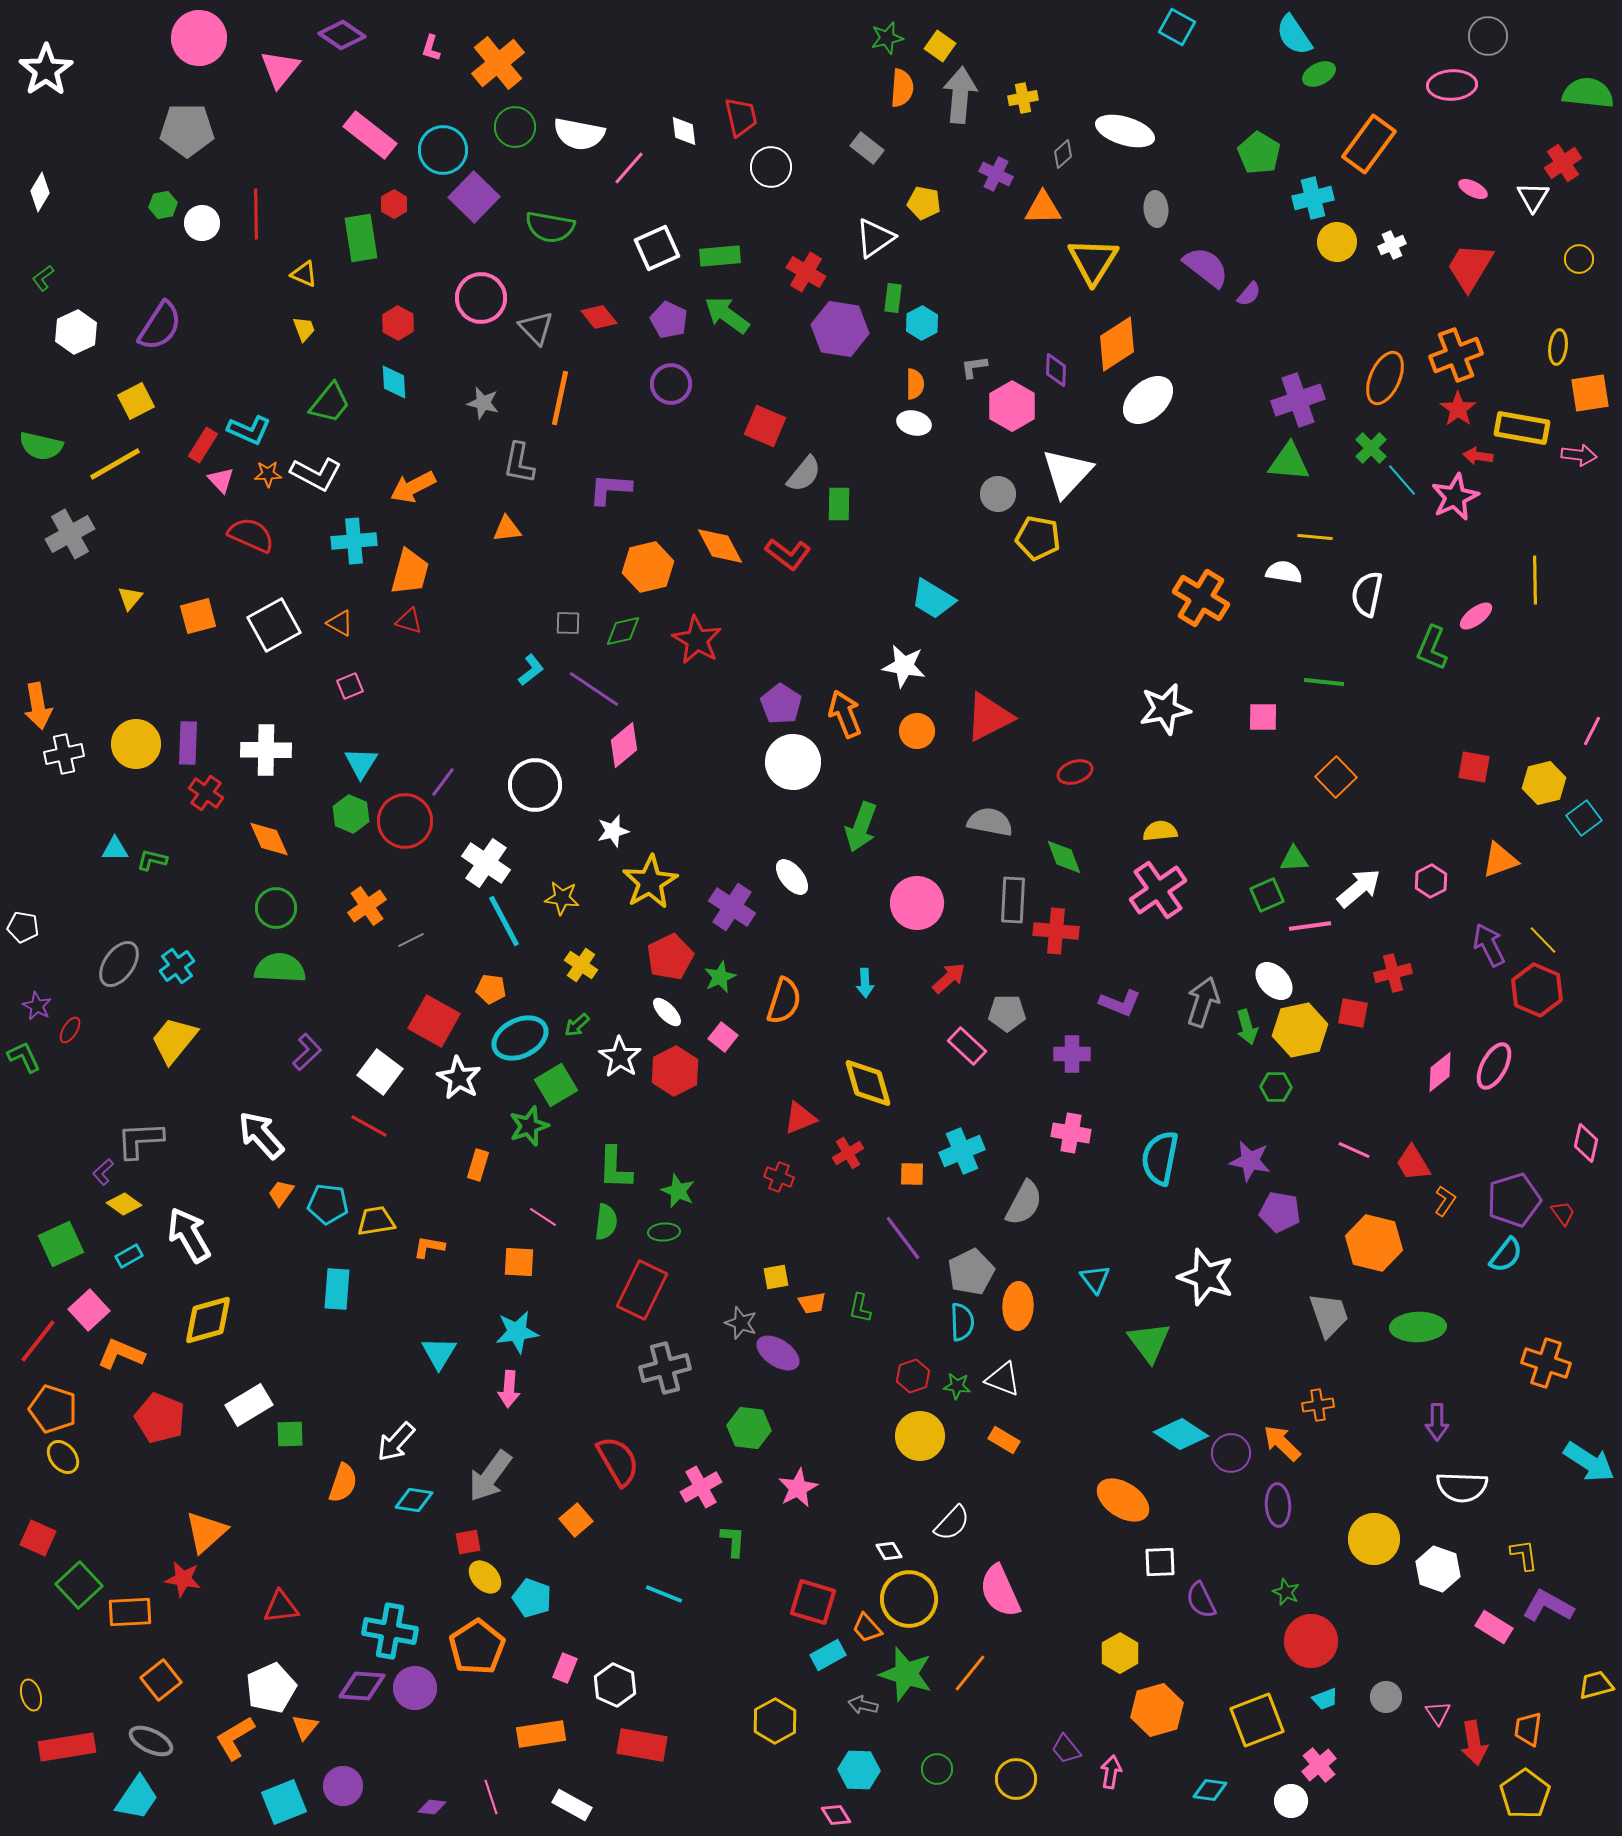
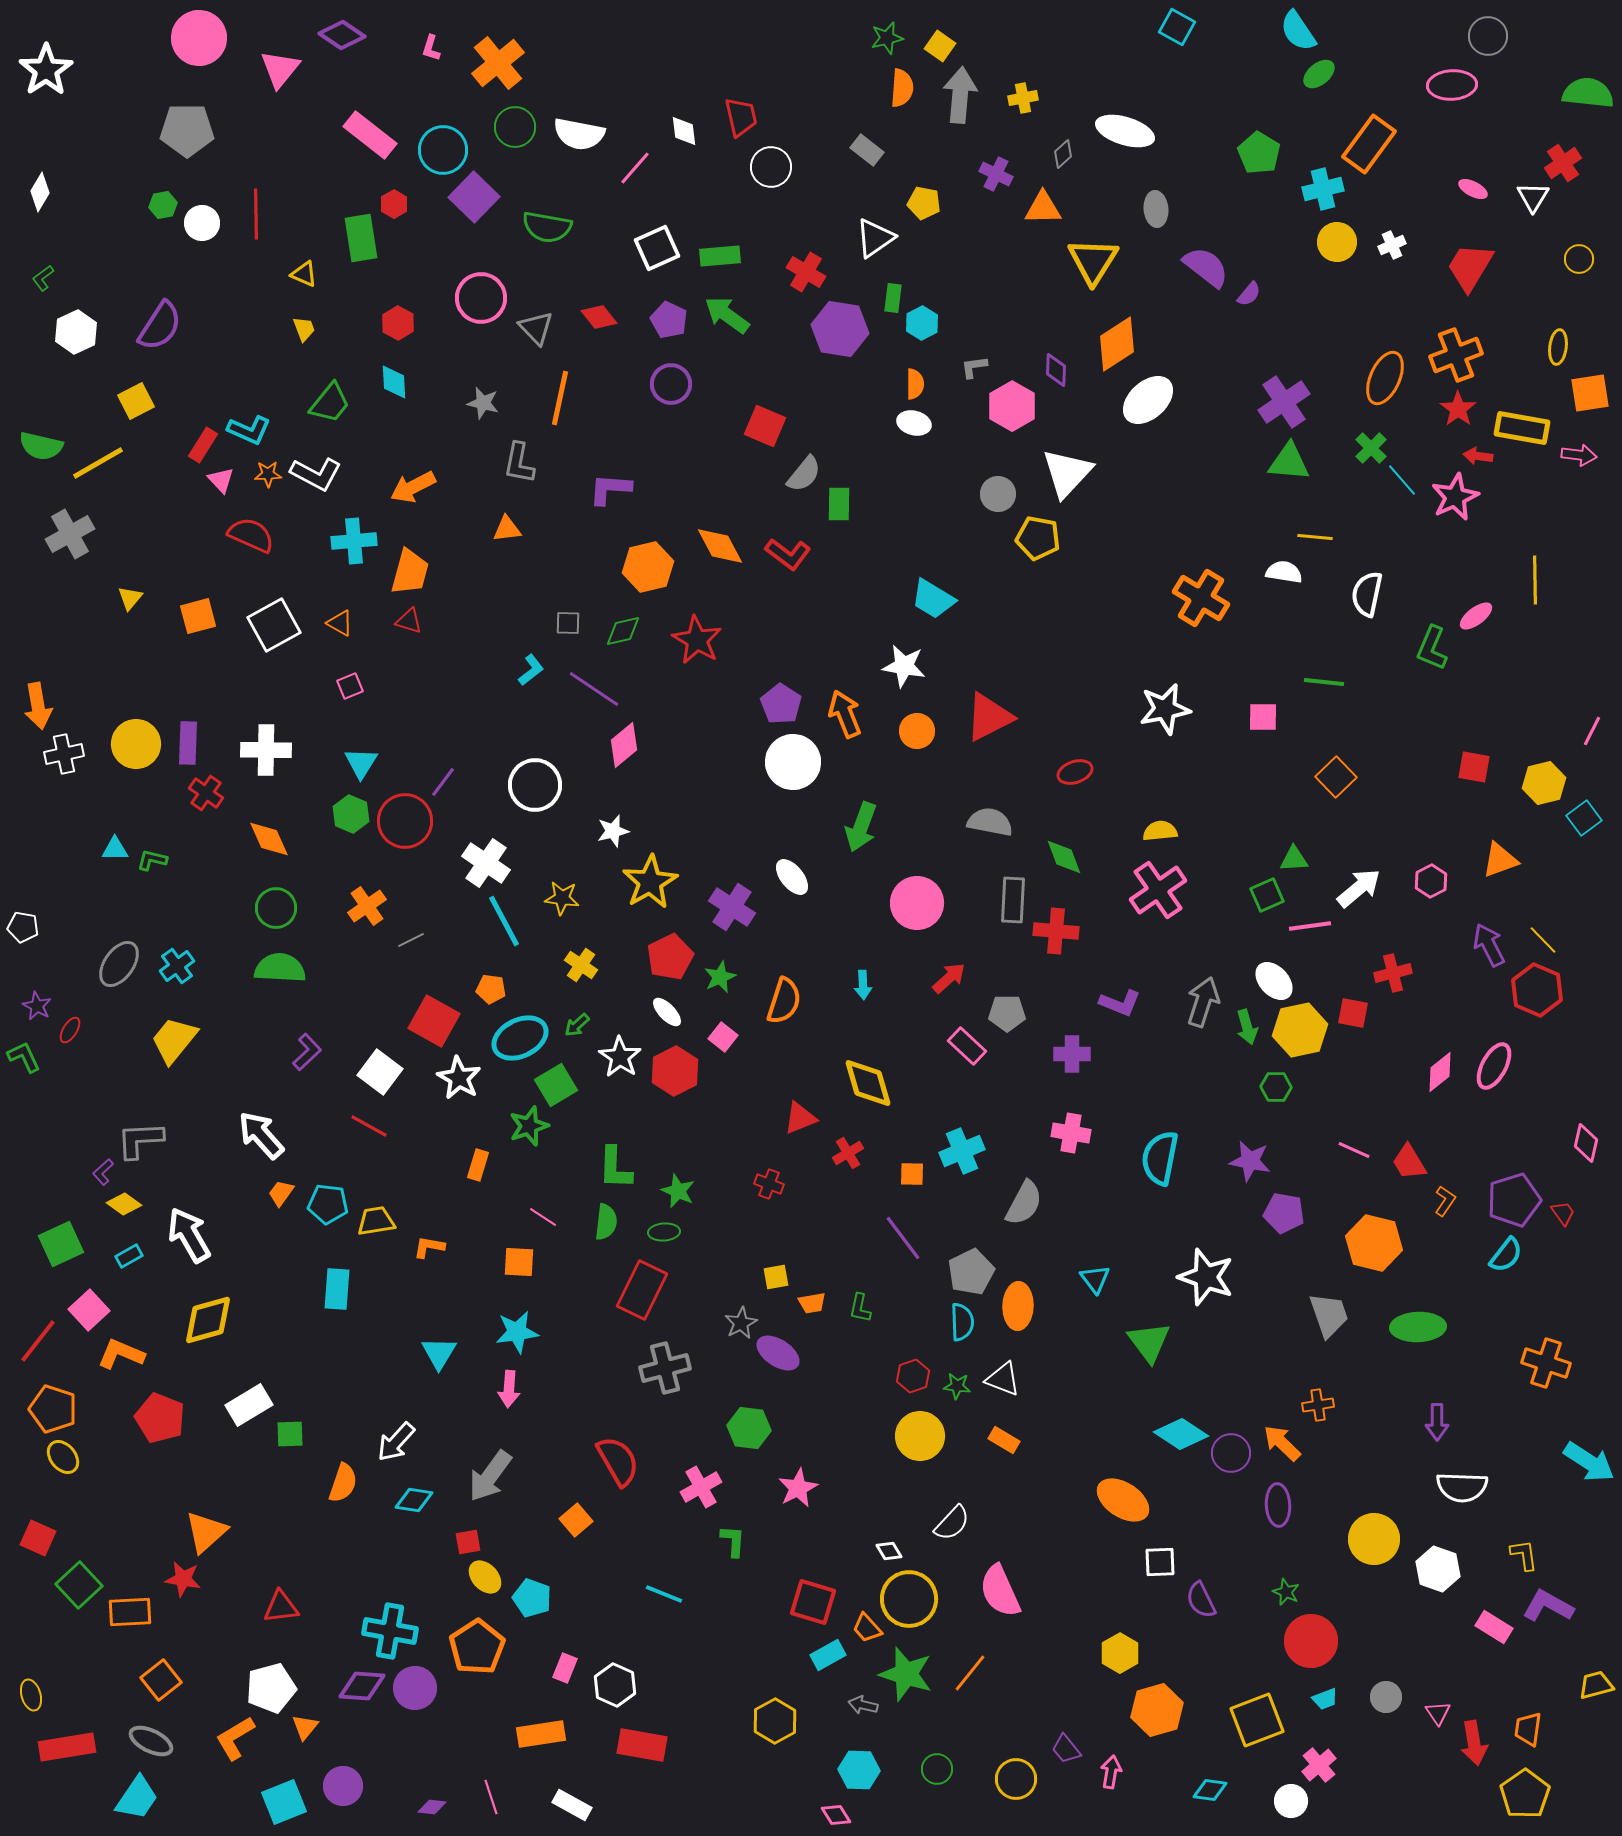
cyan semicircle at (1294, 35): moved 4 px right, 4 px up
green ellipse at (1319, 74): rotated 12 degrees counterclockwise
gray rectangle at (867, 148): moved 2 px down
pink line at (629, 168): moved 6 px right
cyan cross at (1313, 198): moved 10 px right, 9 px up
green semicircle at (550, 227): moved 3 px left
purple cross at (1298, 400): moved 14 px left, 2 px down; rotated 15 degrees counterclockwise
yellow line at (115, 464): moved 17 px left, 1 px up
cyan arrow at (865, 983): moved 2 px left, 2 px down
red trapezoid at (1413, 1163): moved 4 px left, 1 px up
red cross at (779, 1177): moved 10 px left, 7 px down
purple pentagon at (1280, 1212): moved 4 px right, 1 px down
gray star at (741, 1323): rotated 24 degrees clockwise
white pentagon at (271, 1688): rotated 9 degrees clockwise
